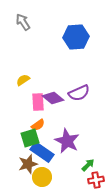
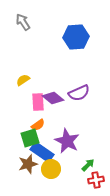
yellow circle: moved 9 px right, 8 px up
